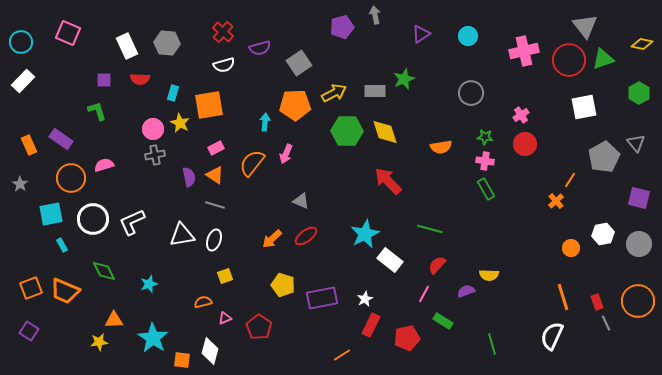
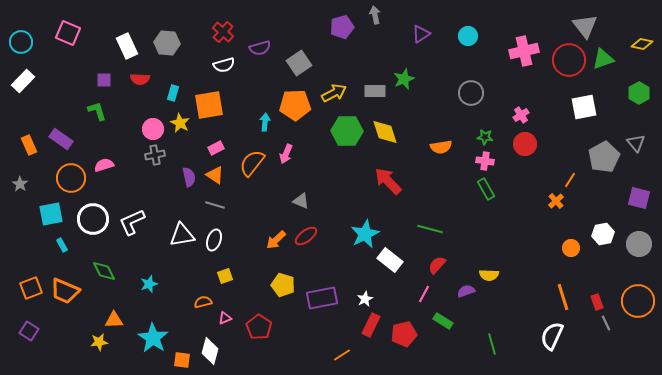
orange arrow at (272, 239): moved 4 px right, 1 px down
red pentagon at (407, 338): moved 3 px left, 4 px up
